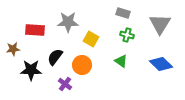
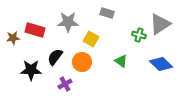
gray rectangle: moved 16 px left
gray triangle: rotated 25 degrees clockwise
red rectangle: rotated 12 degrees clockwise
green cross: moved 12 px right
brown star: moved 11 px up
orange circle: moved 3 px up
purple cross: rotated 24 degrees clockwise
